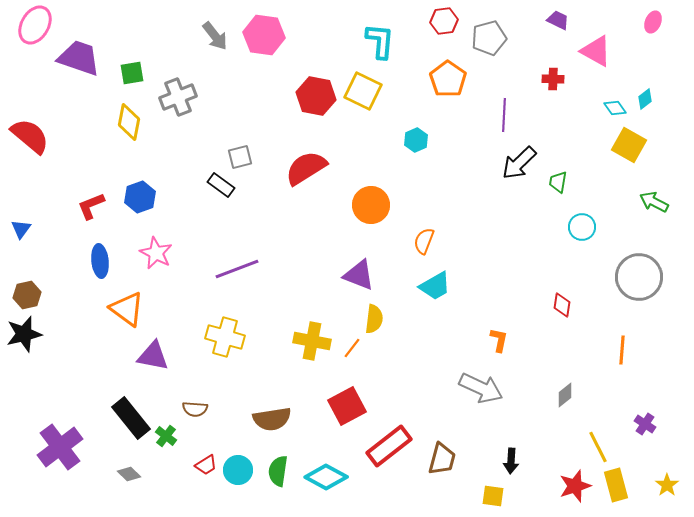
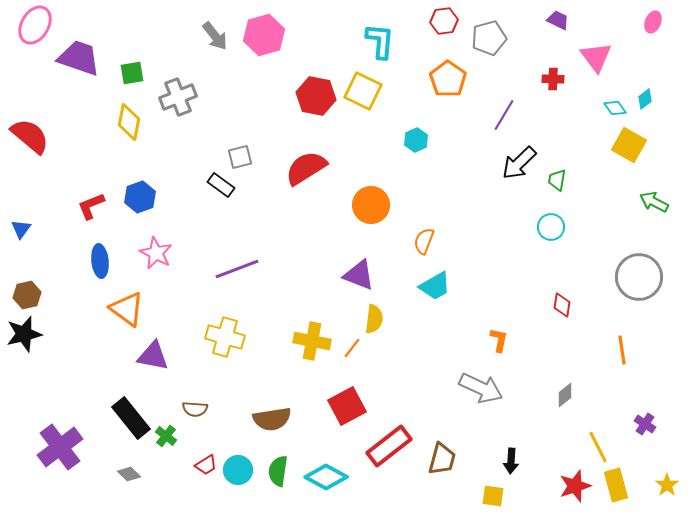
pink hexagon at (264, 35): rotated 24 degrees counterclockwise
pink triangle at (596, 51): moved 6 px down; rotated 24 degrees clockwise
purple line at (504, 115): rotated 28 degrees clockwise
green trapezoid at (558, 182): moved 1 px left, 2 px up
cyan circle at (582, 227): moved 31 px left
orange line at (622, 350): rotated 12 degrees counterclockwise
